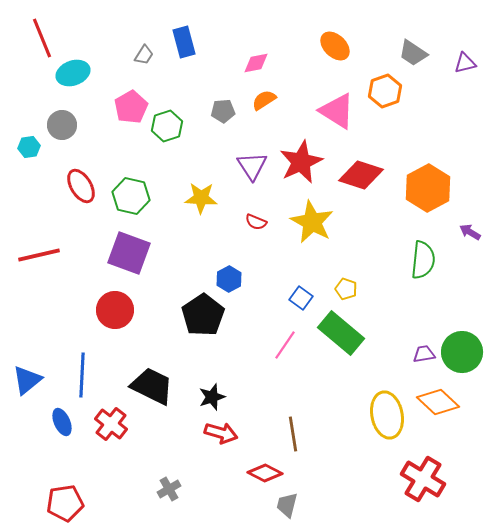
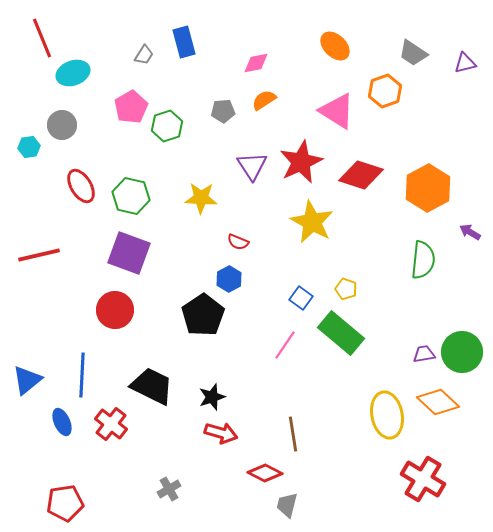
red semicircle at (256, 222): moved 18 px left, 20 px down
